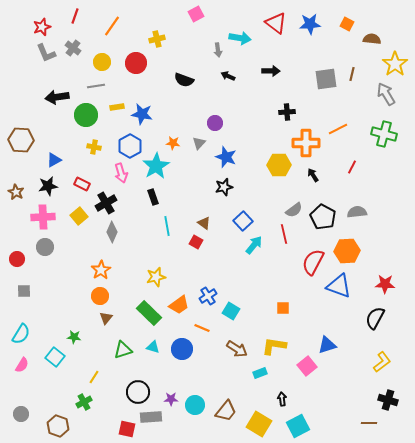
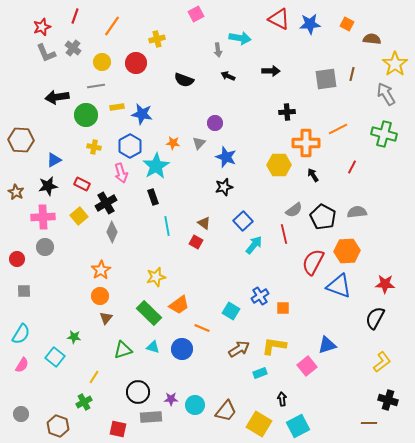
red triangle at (276, 23): moved 3 px right, 4 px up; rotated 10 degrees counterclockwise
blue cross at (208, 296): moved 52 px right
brown arrow at (237, 349): moved 2 px right; rotated 65 degrees counterclockwise
red square at (127, 429): moved 9 px left
